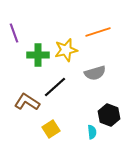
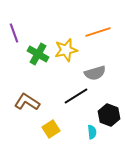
green cross: moved 1 px up; rotated 30 degrees clockwise
black line: moved 21 px right, 9 px down; rotated 10 degrees clockwise
